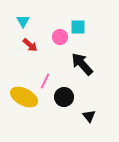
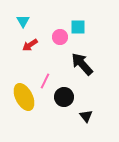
red arrow: rotated 105 degrees clockwise
yellow ellipse: rotated 36 degrees clockwise
black triangle: moved 3 px left
